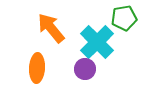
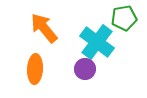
orange arrow: moved 7 px left
cyan cross: rotated 8 degrees counterclockwise
orange ellipse: moved 2 px left, 1 px down
